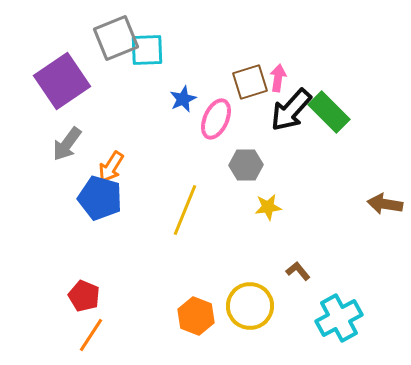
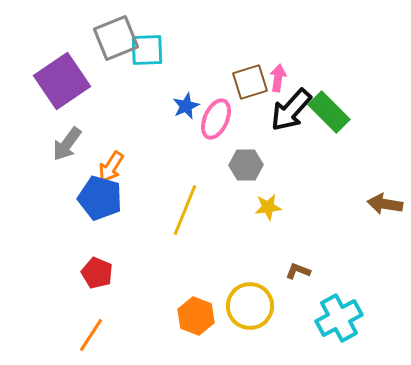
blue star: moved 3 px right, 7 px down
brown L-shape: rotated 30 degrees counterclockwise
red pentagon: moved 13 px right, 23 px up
